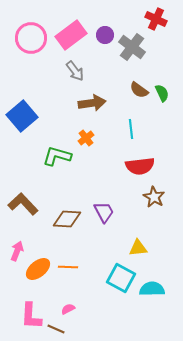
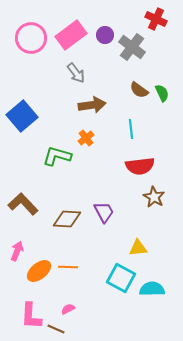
gray arrow: moved 1 px right, 2 px down
brown arrow: moved 2 px down
orange ellipse: moved 1 px right, 2 px down
